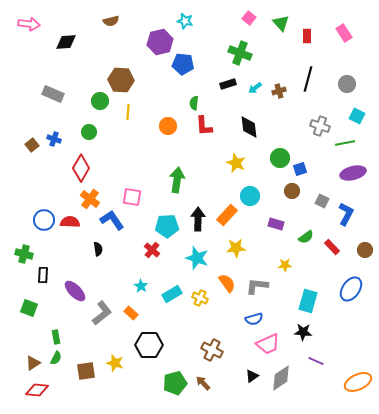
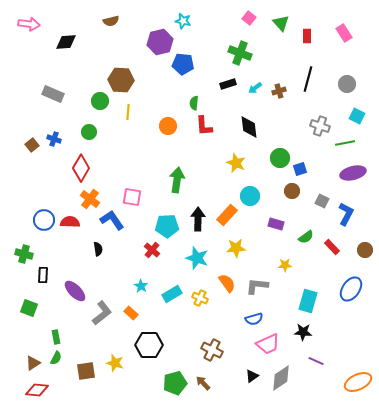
cyan star at (185, 21): moved 2 px left
